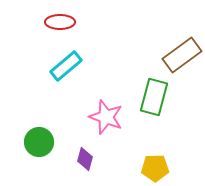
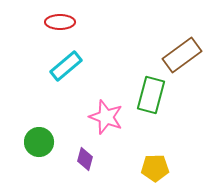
green rectangle: moved 3 px left, 2 px up
